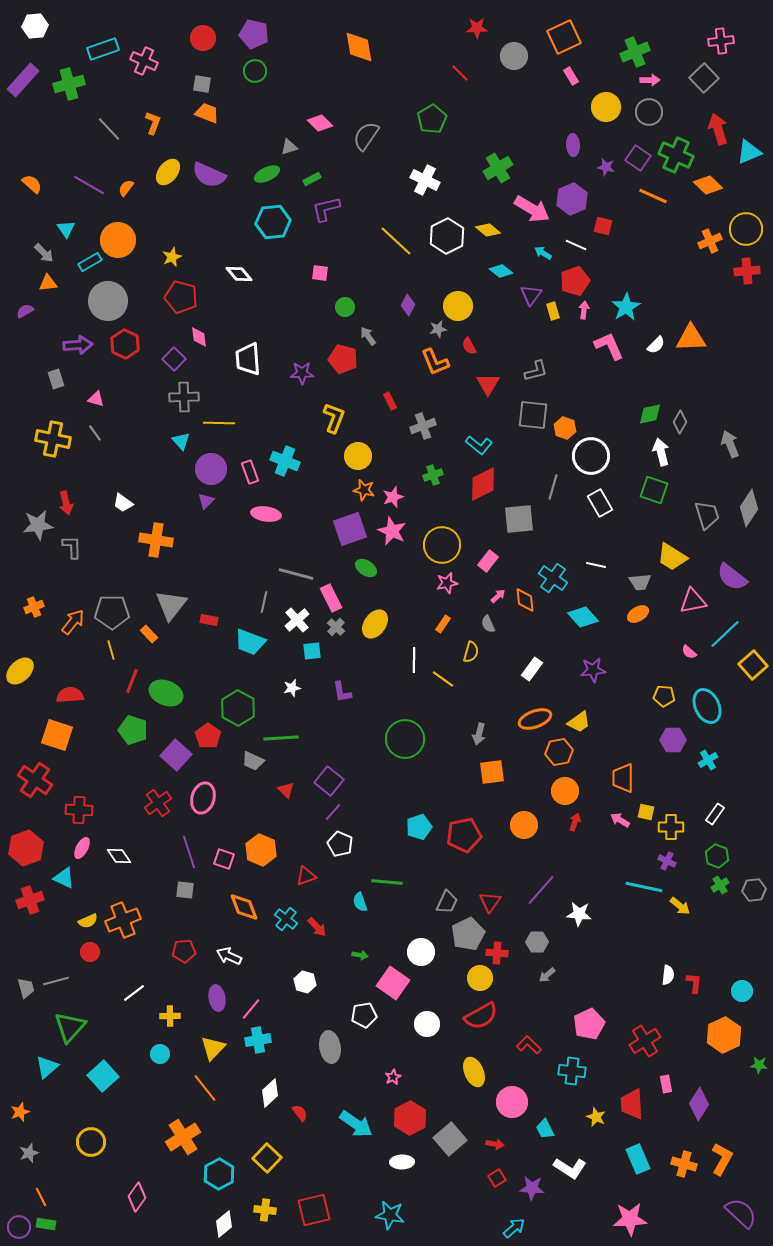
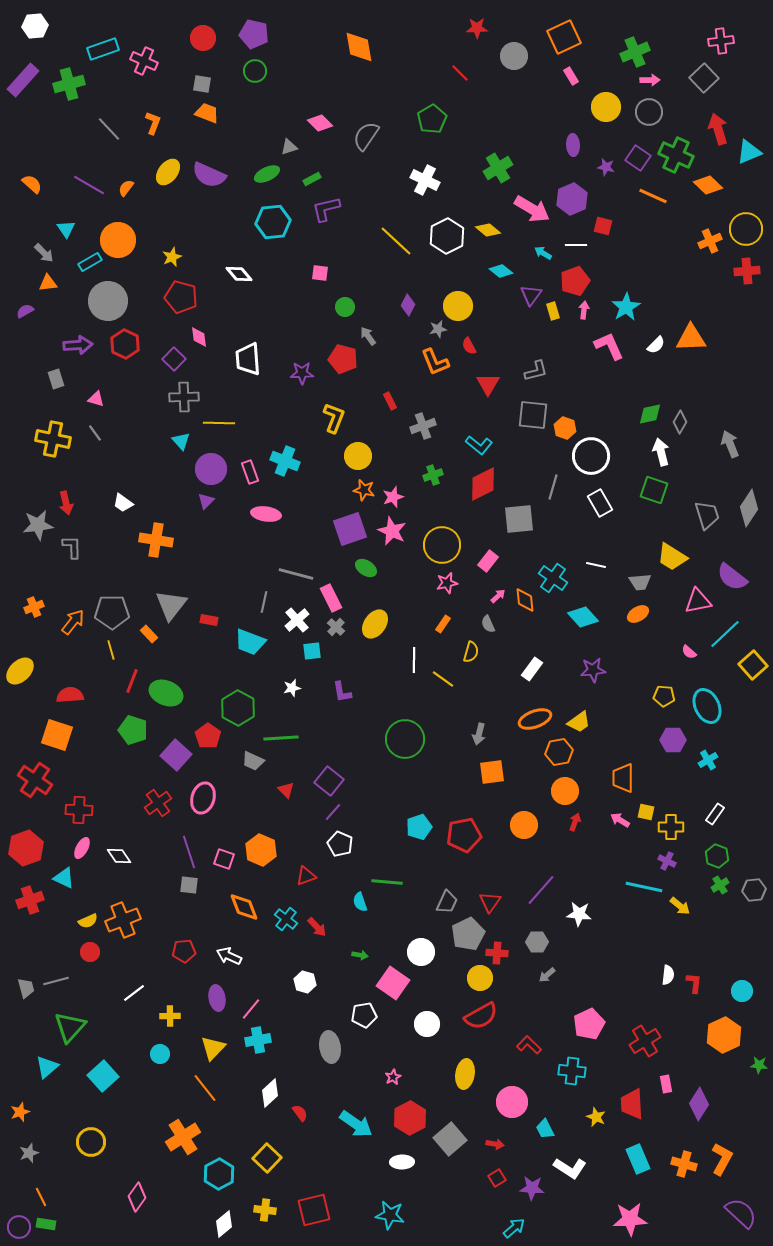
white line at (576, 245): rotated 25 degrees counterclockwise
pink triangle at (693, 601): moved 5 px right
gray square at (185, 890): moved 4 px right, 5 px up
yellow ellipse at (474, 1072): moved 9 px left, 2 px down; rotated 32 degrees clockwise
